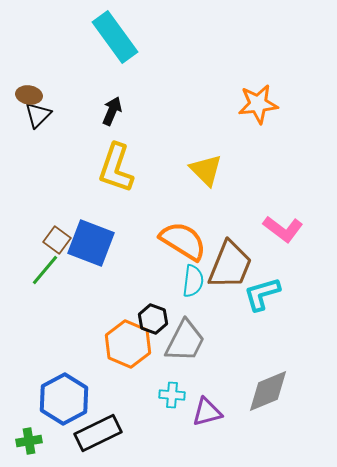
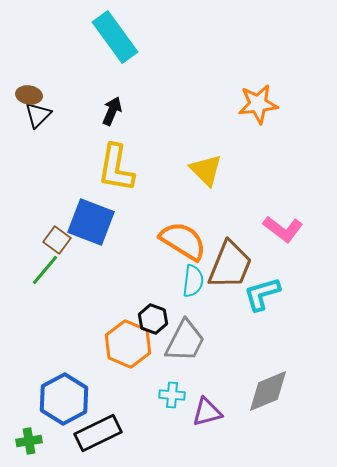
yellow L-shape: rotated 9 degrees counterclockwise
blue square: moved 21 px up
